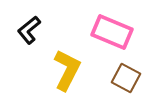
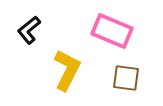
pink rectangle: moved 1 px up
brown square: rotated 20 degrees counterclockwise
